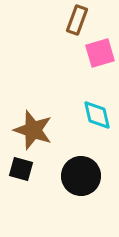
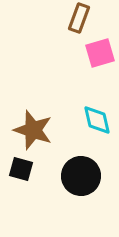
brown rectangle: moved 2 px right, 2 px up
cyan diamond: moved 5 px down
